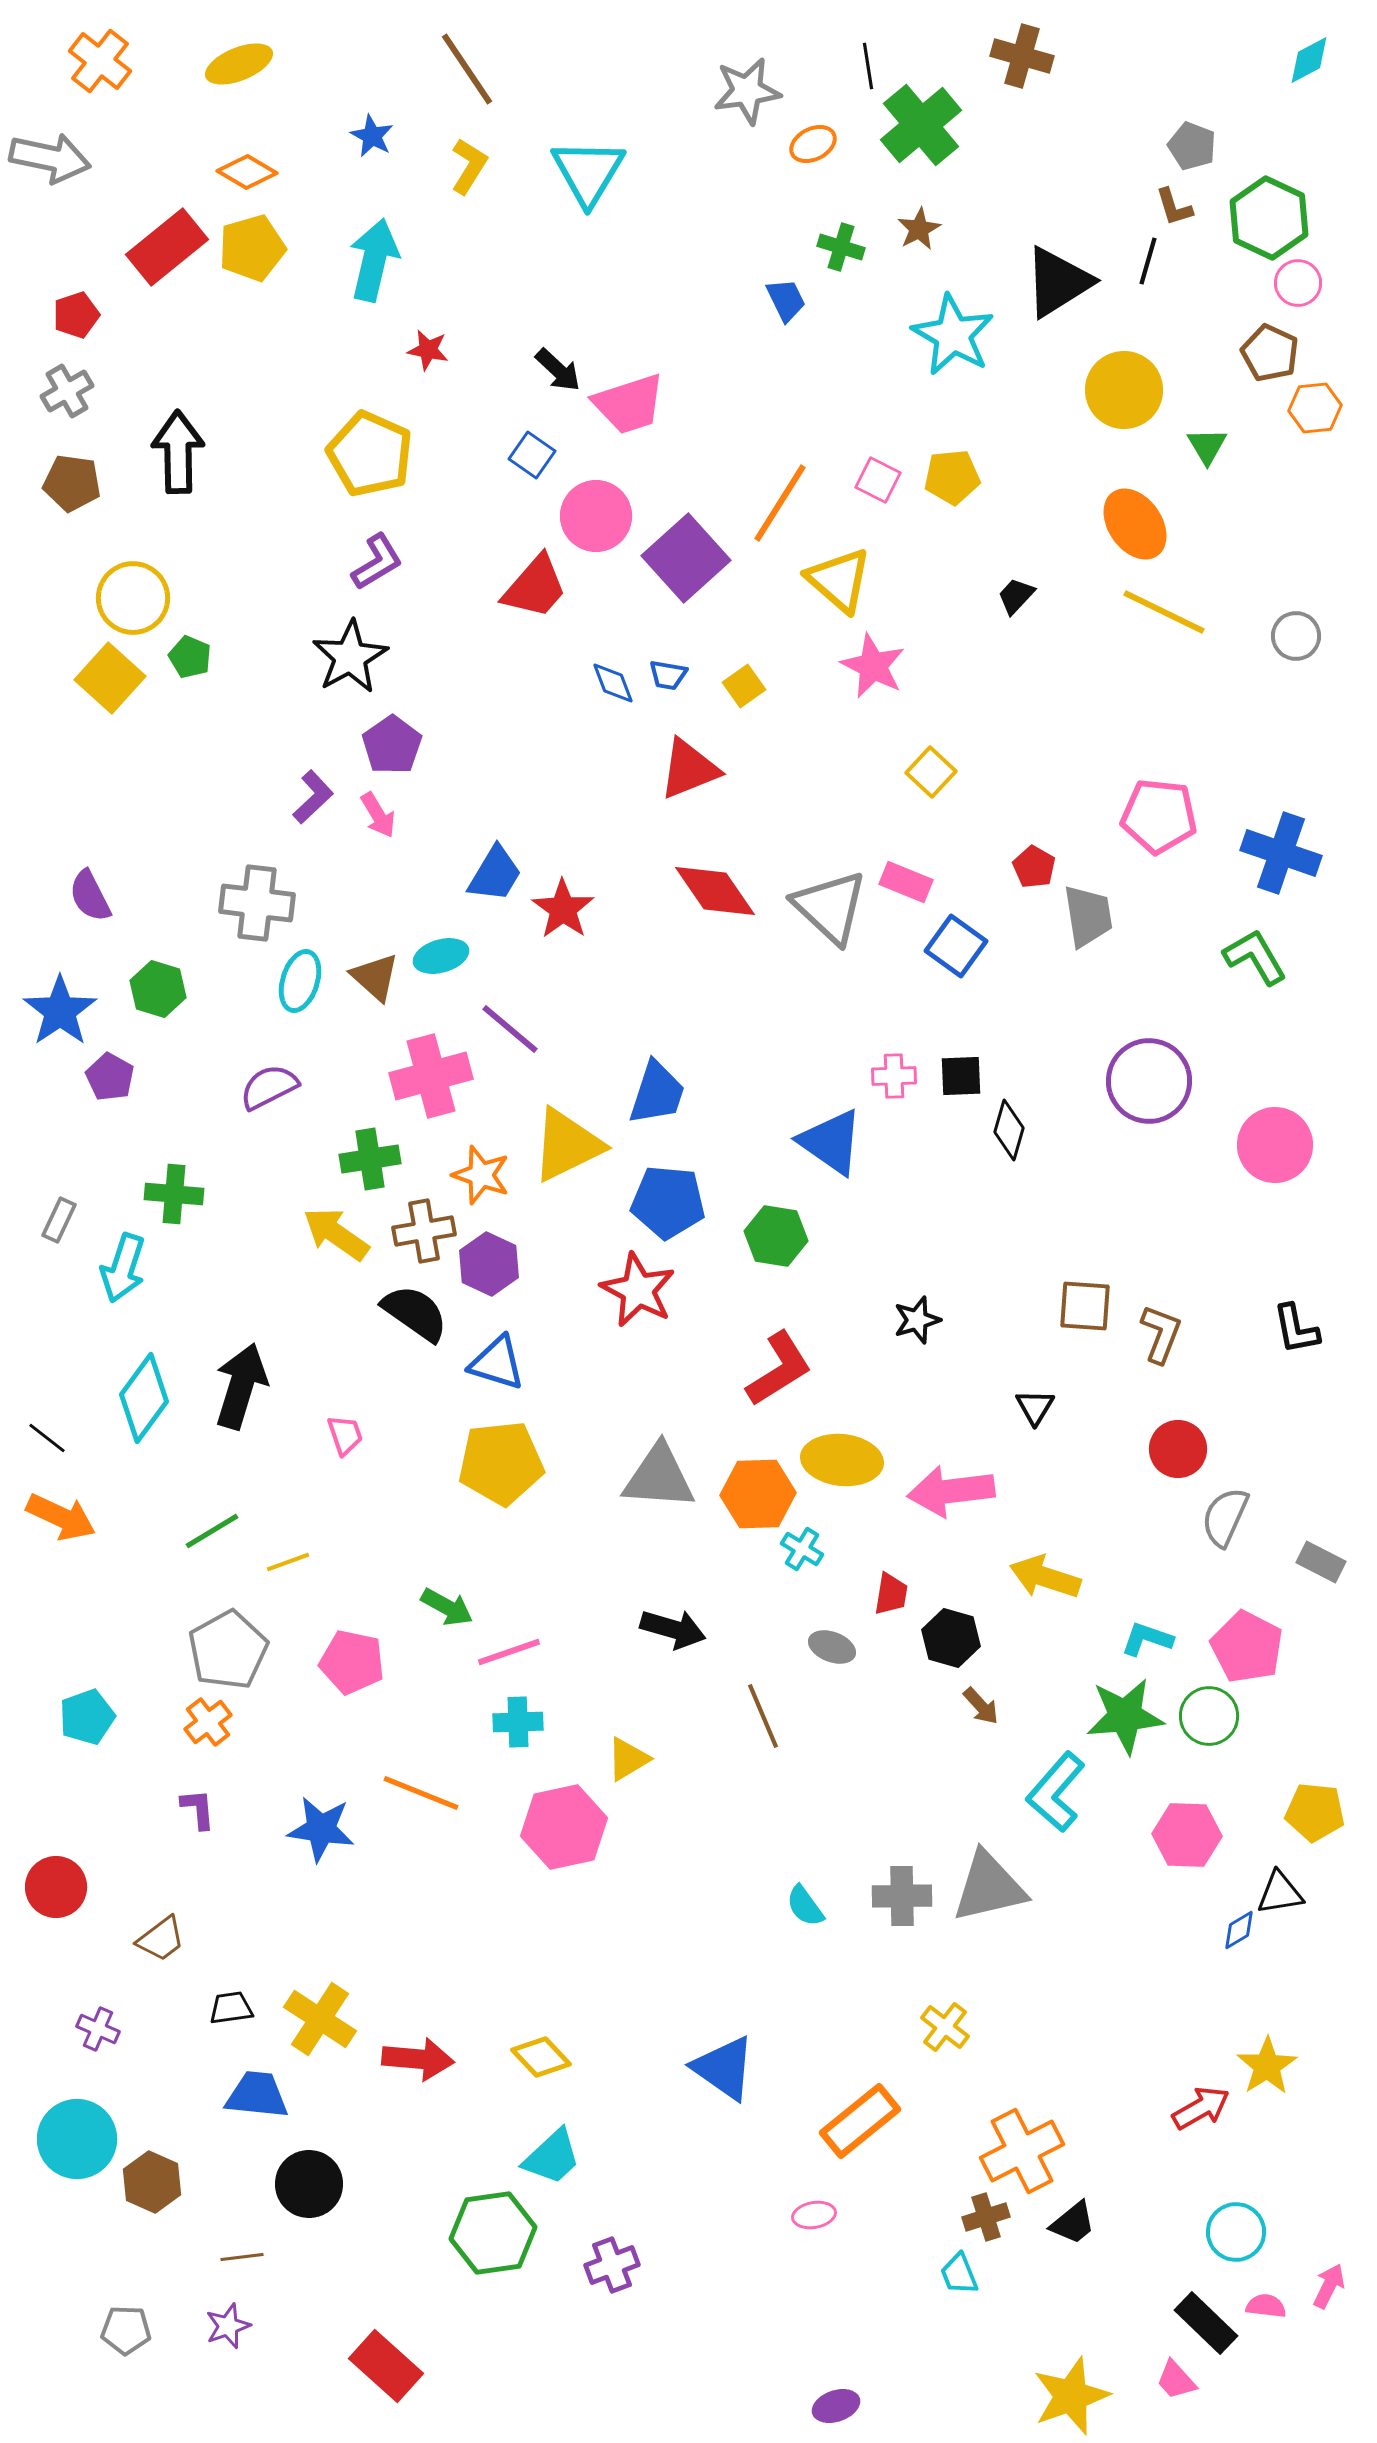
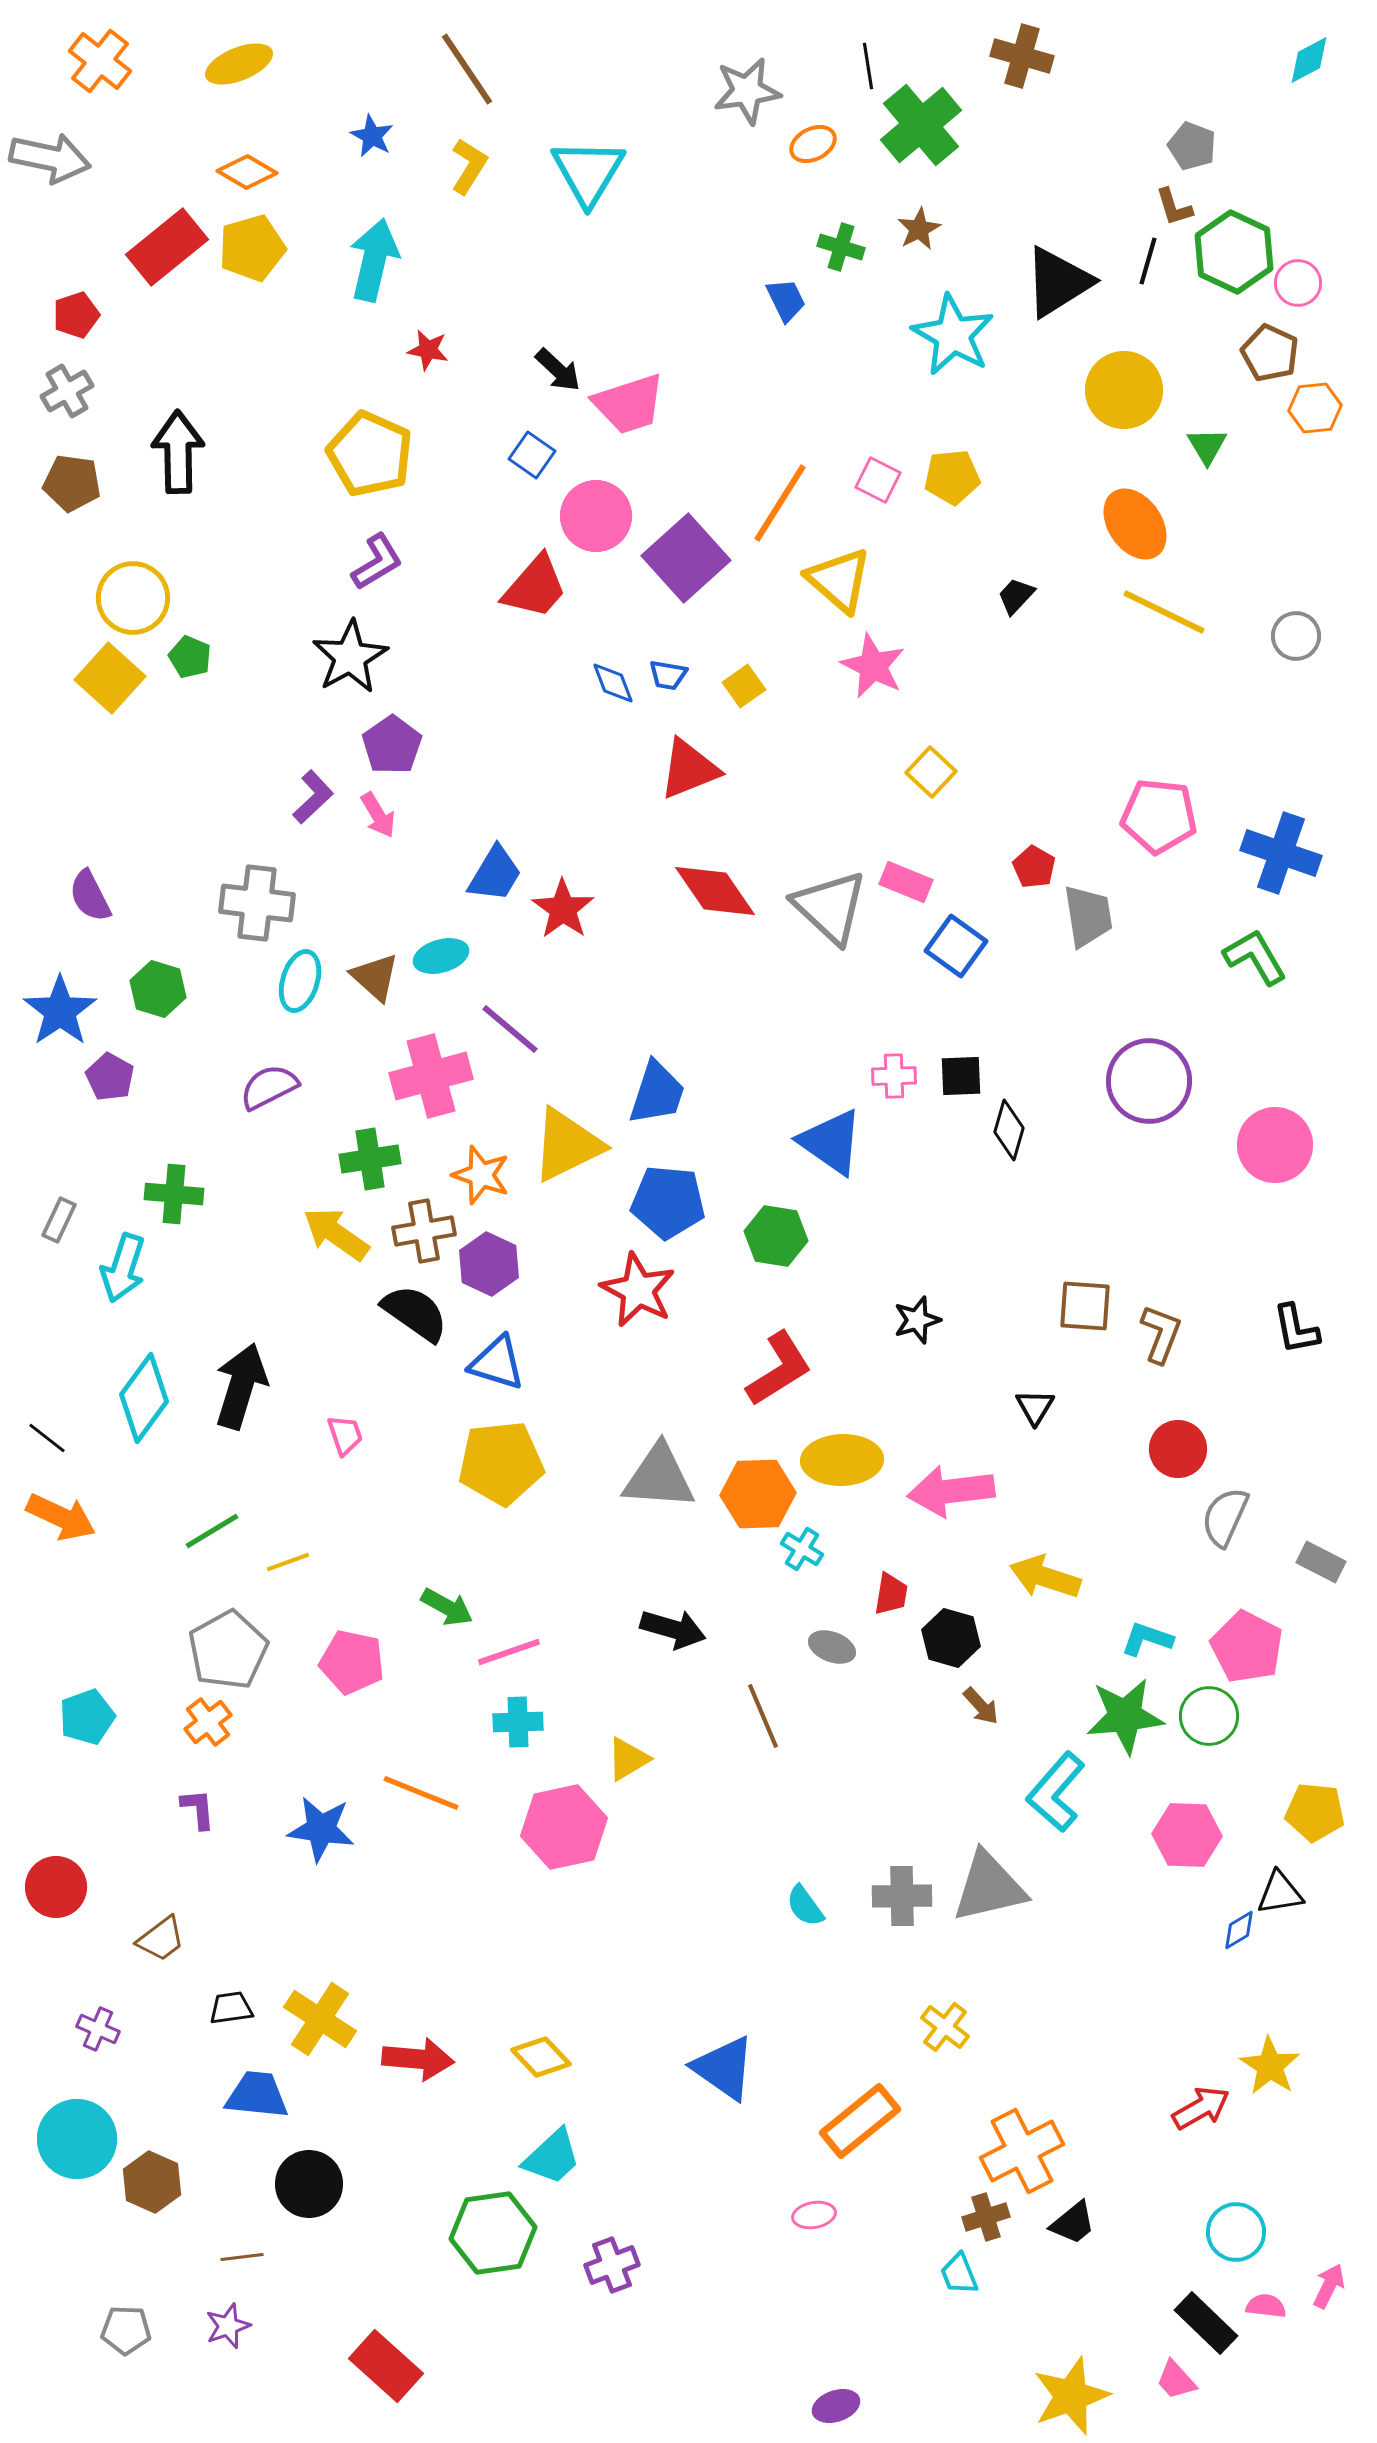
green hexagon at (1269, 218): moved 35 px left, 34 px down
yellow ellipse at (842, 1460): rotated 8 degrees counterclockwise
yellow star at (1267, 2066): moved 3 px right; rotated 6 degrees counterclockwise
